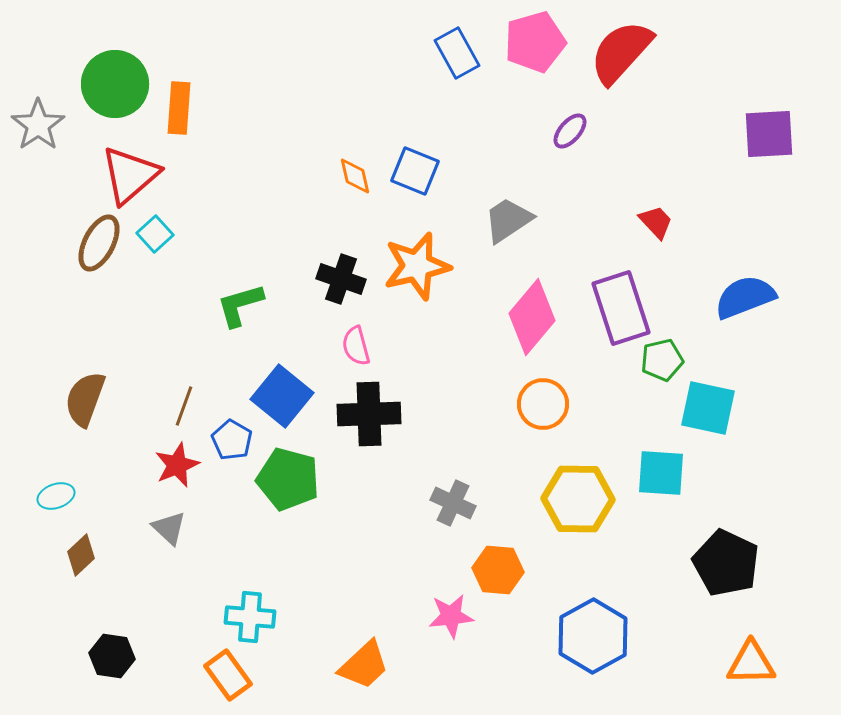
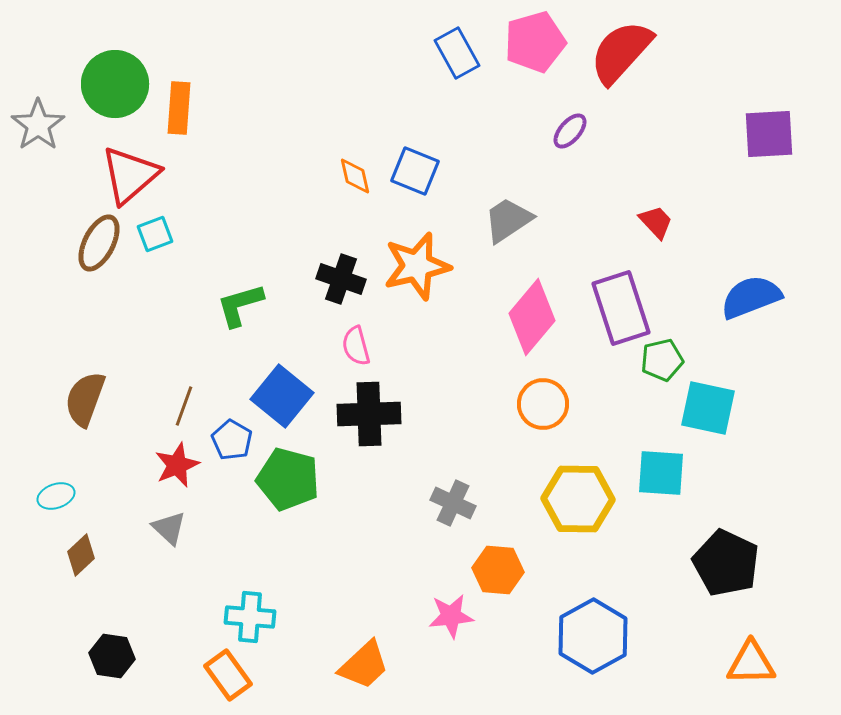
cyan square at (155, 234): rotated 21 degrees clockwise
blue semicircle at (745, 297): moved 6 px right
